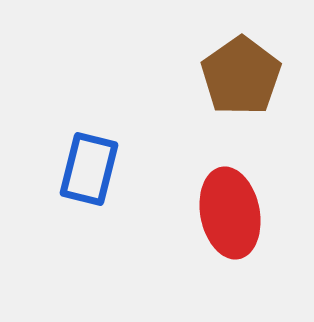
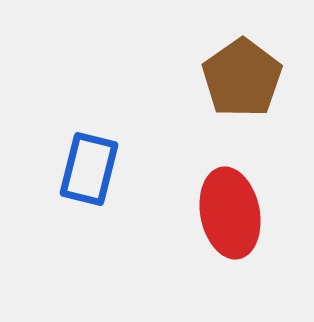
brown pentagon: moved 1 px right, 2 px down
